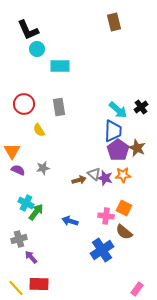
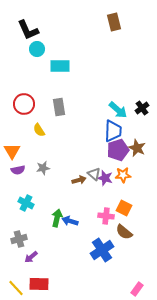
black cross: moved 1 px right, 1 px down
purple pentagon: rotated 20 degrees clockwise
purple semicircle: rotated 144 degrees clockwise
green arrow: moved 21 px right, 6 px down; rotated 24 degrees counterclockwise
purple arrow: rotated 88 degrees counterclockwise
